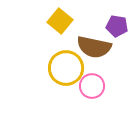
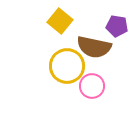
yellow circle: moved 1 px right, 2 px up
